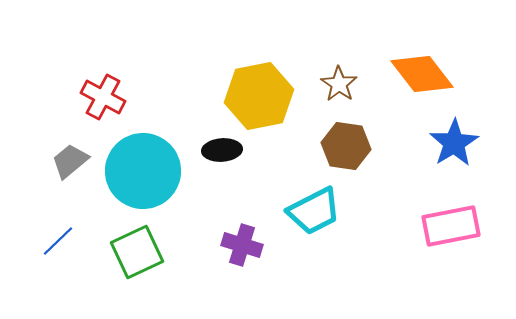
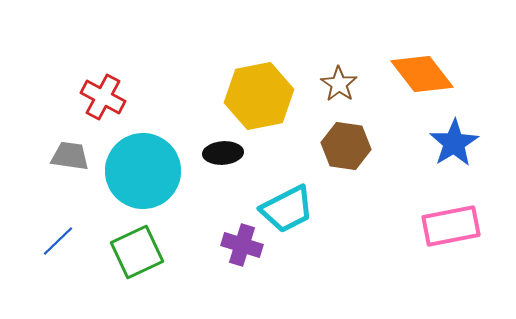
black ellipse: moved 1 px right, 3 px down
gray trapezoid: moved 5 px up; rotated 48 degrees clockwise
cyan trapezoid: moved 27 px left, 2 px up
